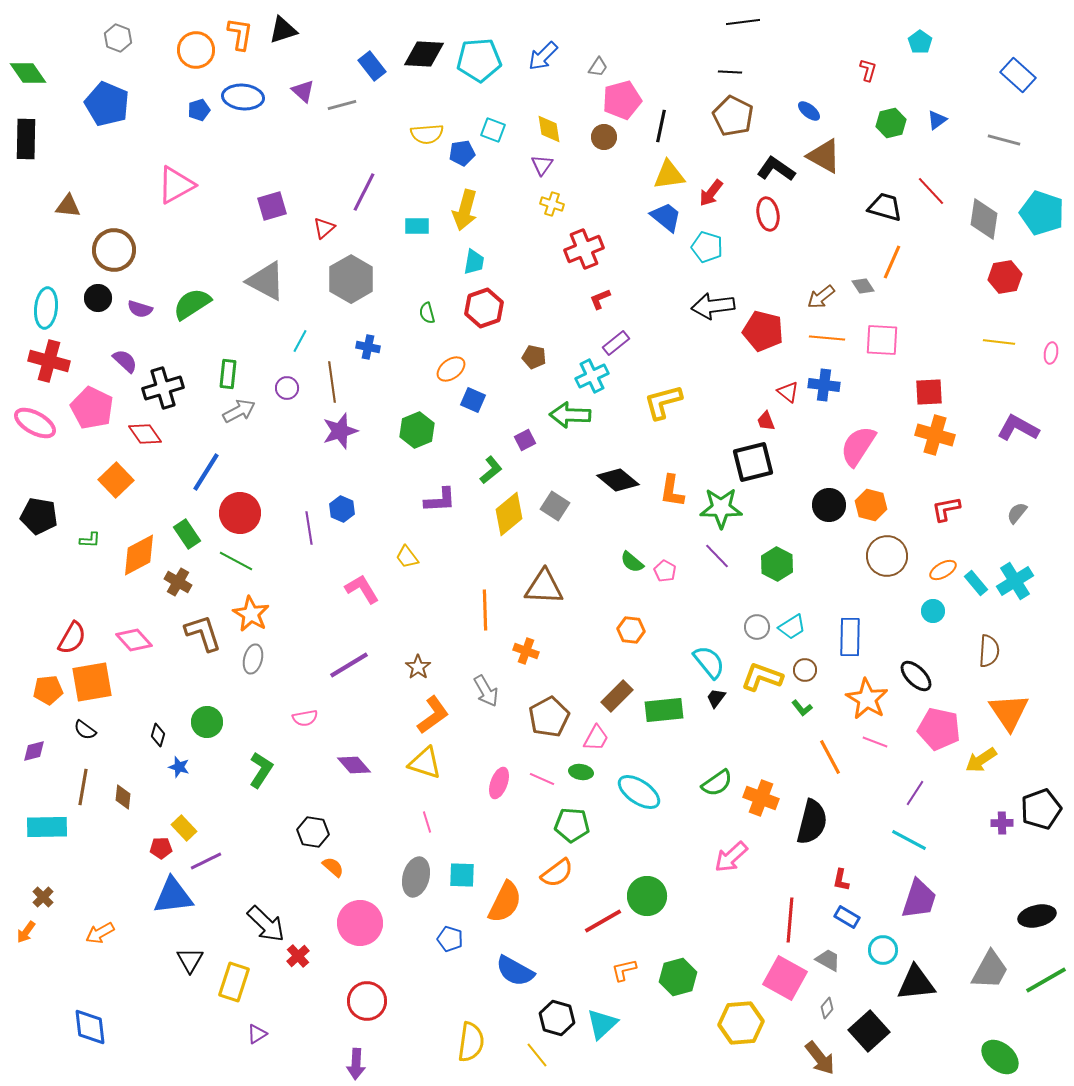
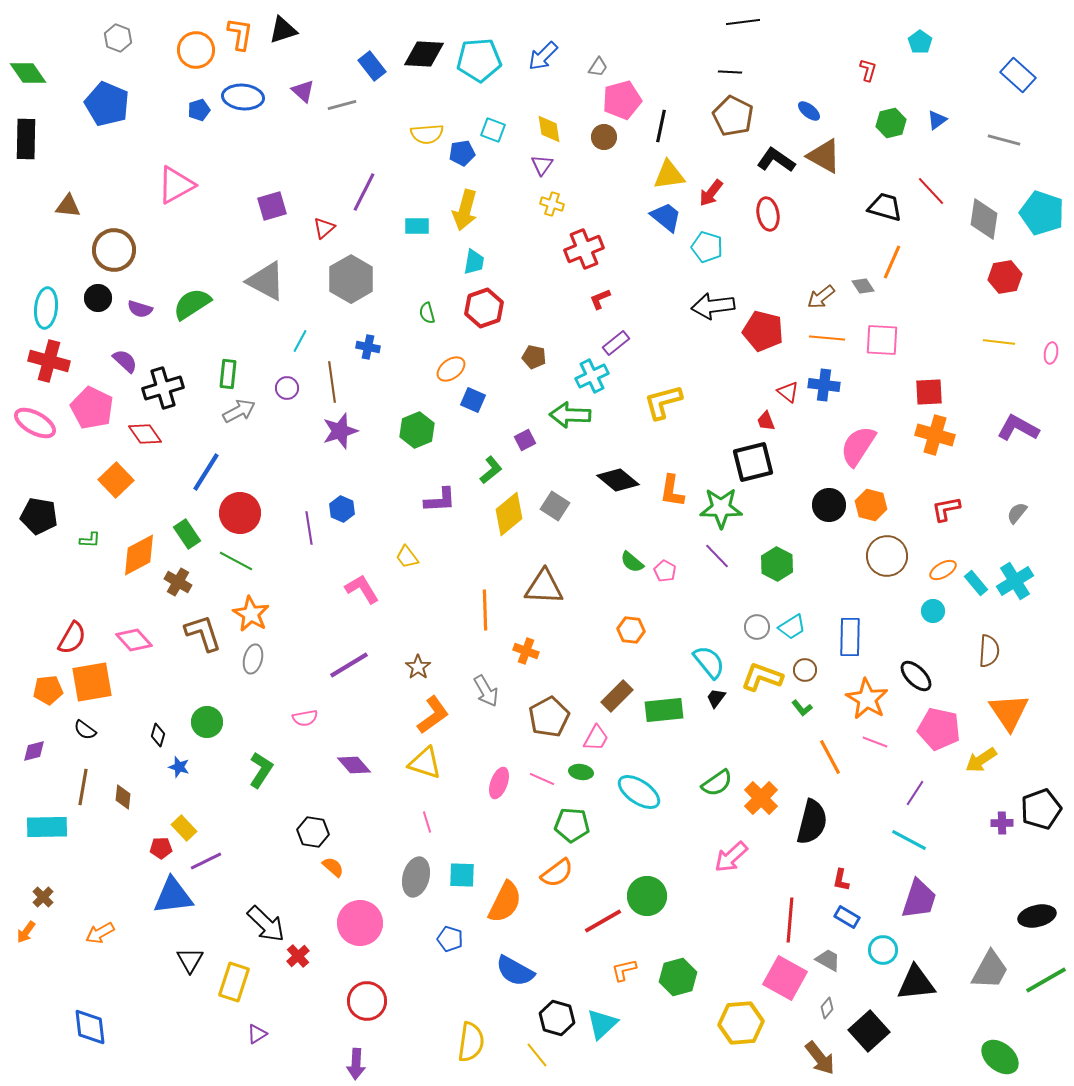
black L-shape at (776, 169): moved 9 px up
orange cross at (761, 798): rotated 24 degrees clockwise
